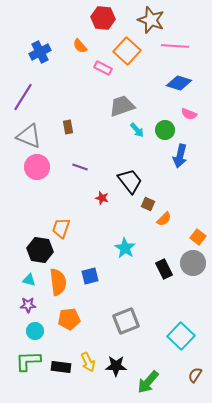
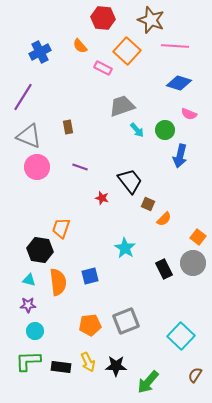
orange pentagon at (69, 319): moved 21 px right, 6 px down
